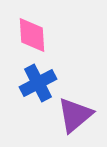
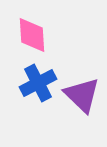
purple triangle: moved 7 px right, 20 px up; rotated 36 degrees counterclockwise
